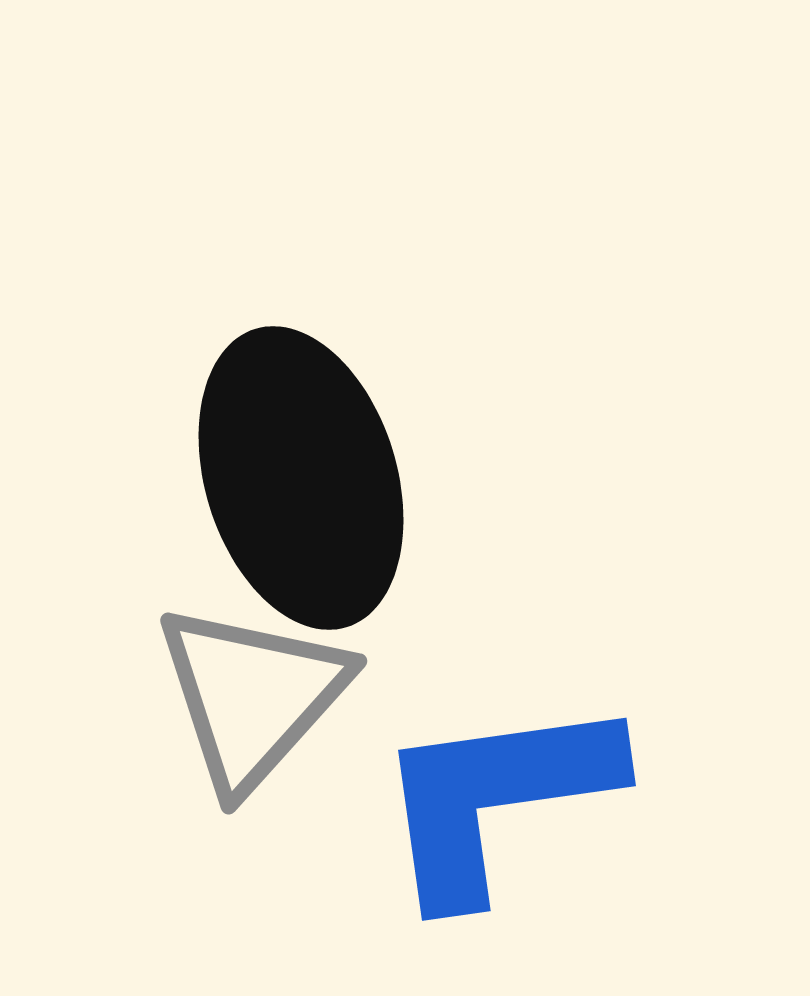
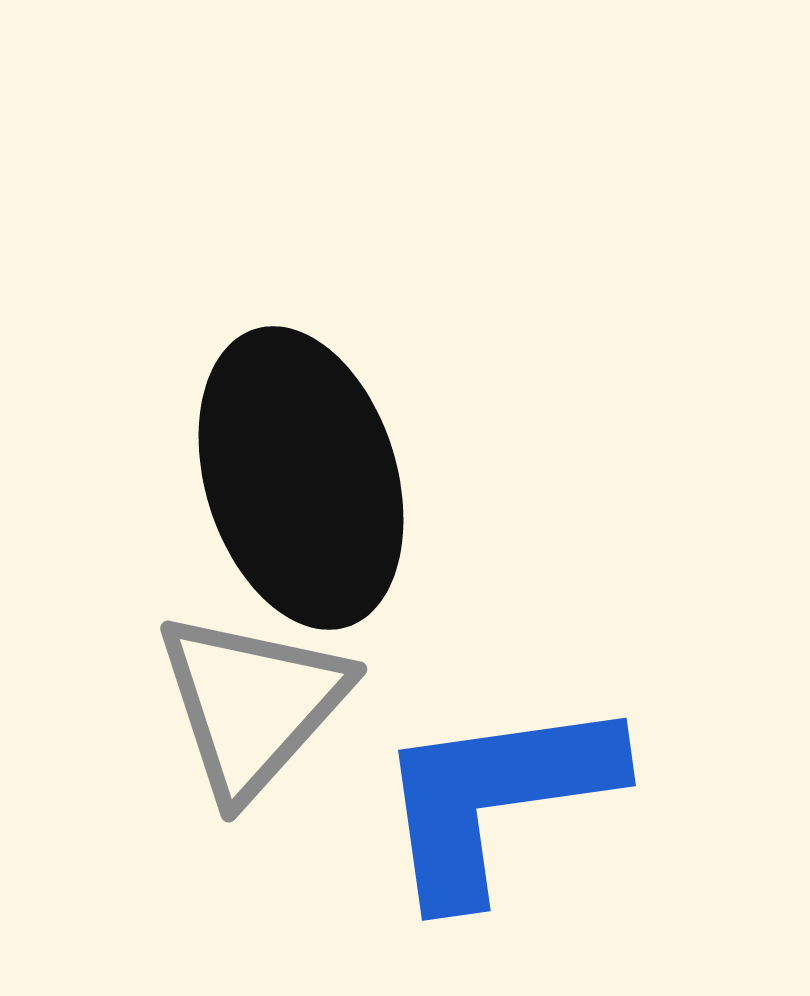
gray triangle: moved 8 px down
